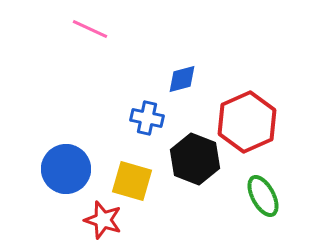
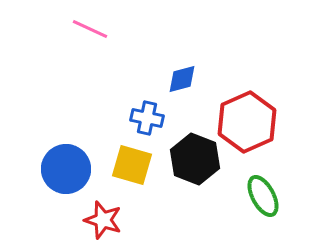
yellow square: moved 16 px up
